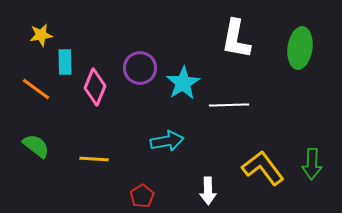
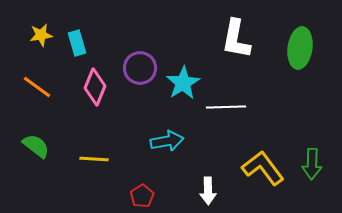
cyan rectangle: moved 12 px right, 19 px up; rotated 15 degrees counterclockwise
orange line: moved 1 px right, 2 px up
white line: moved 3 px left, 2 px down
